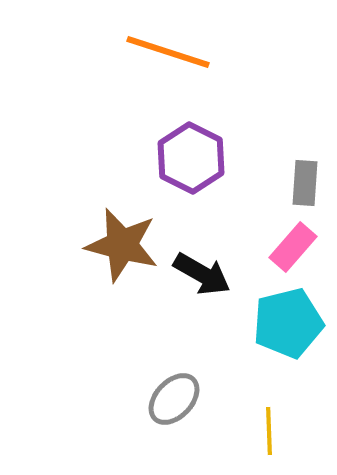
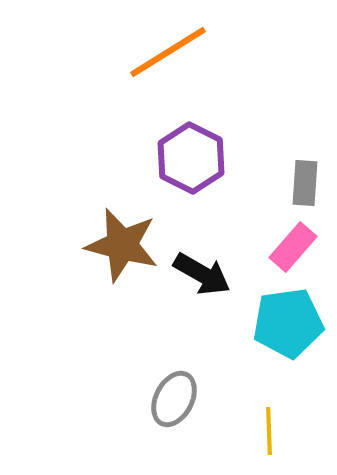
orange line: rotated 50 degrees counterclockwise
cyan pentagon: rotated 6 degrees clockwise
gray ellipse: rotated 16 degrees counterclockwise
